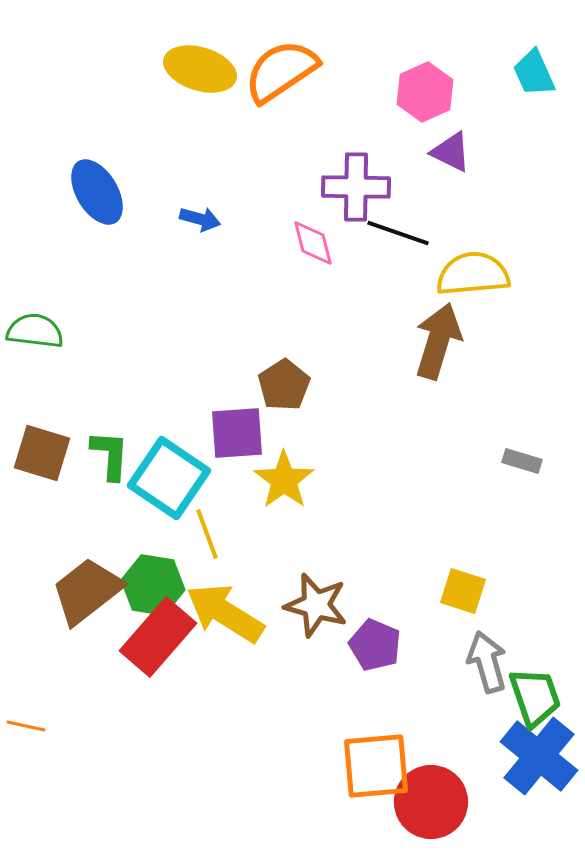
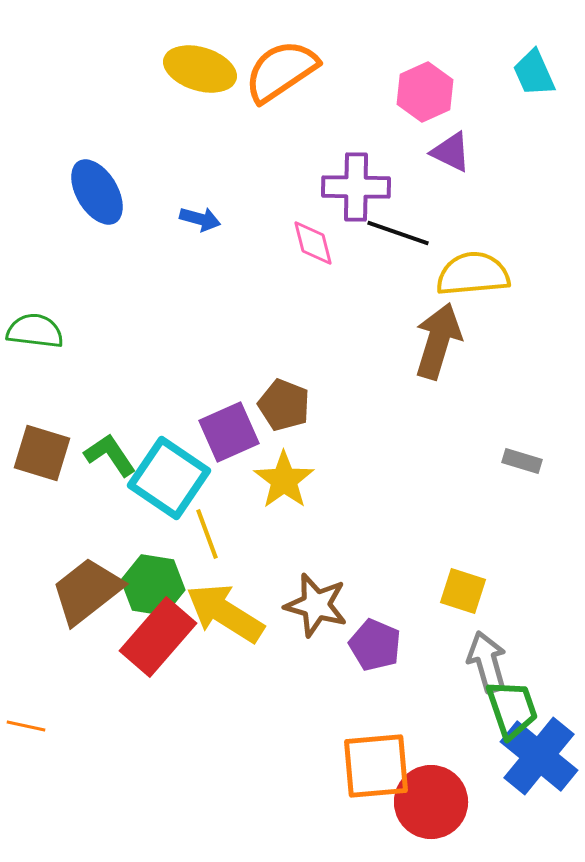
brown pentagon: moved 20 px down; rotated 18 degrees counterclockwise
purple square: moved 8 px left, 1 px up; rotated 20 degrees counterclockwise
green L-shape: rotated 38 degrees counterclockwise
green trapezoid: moved 23 px left, 12 px down
